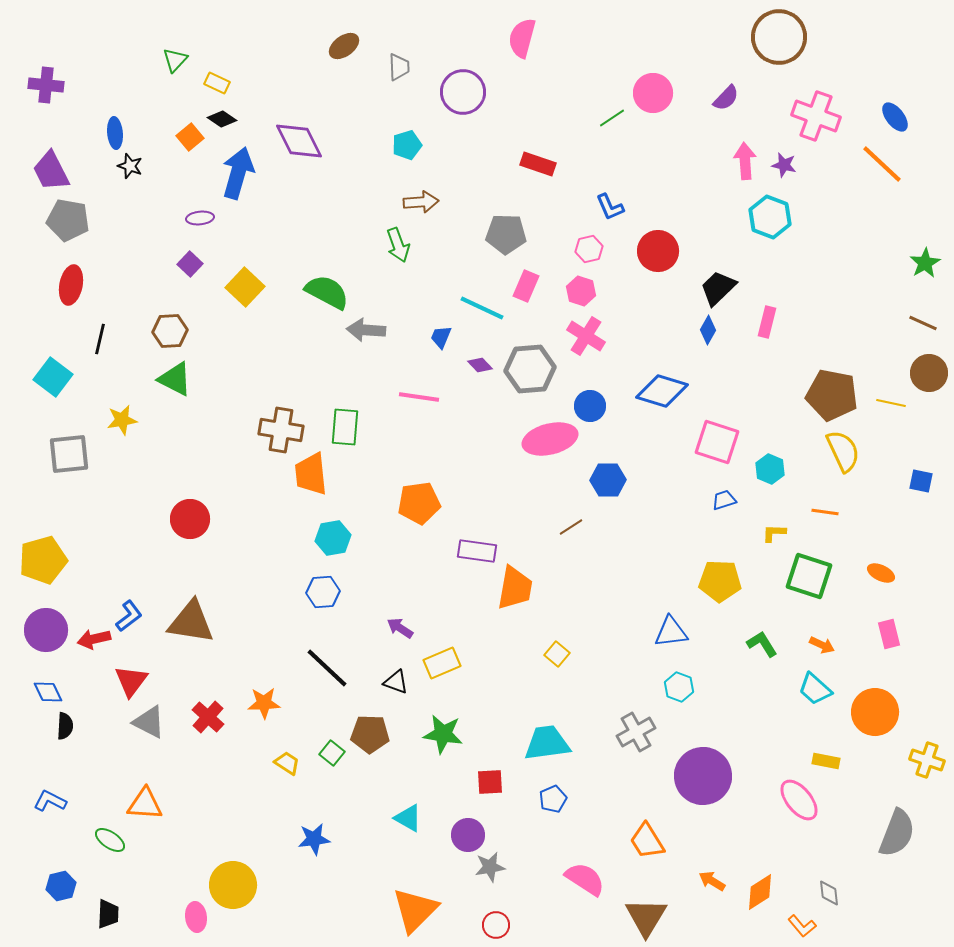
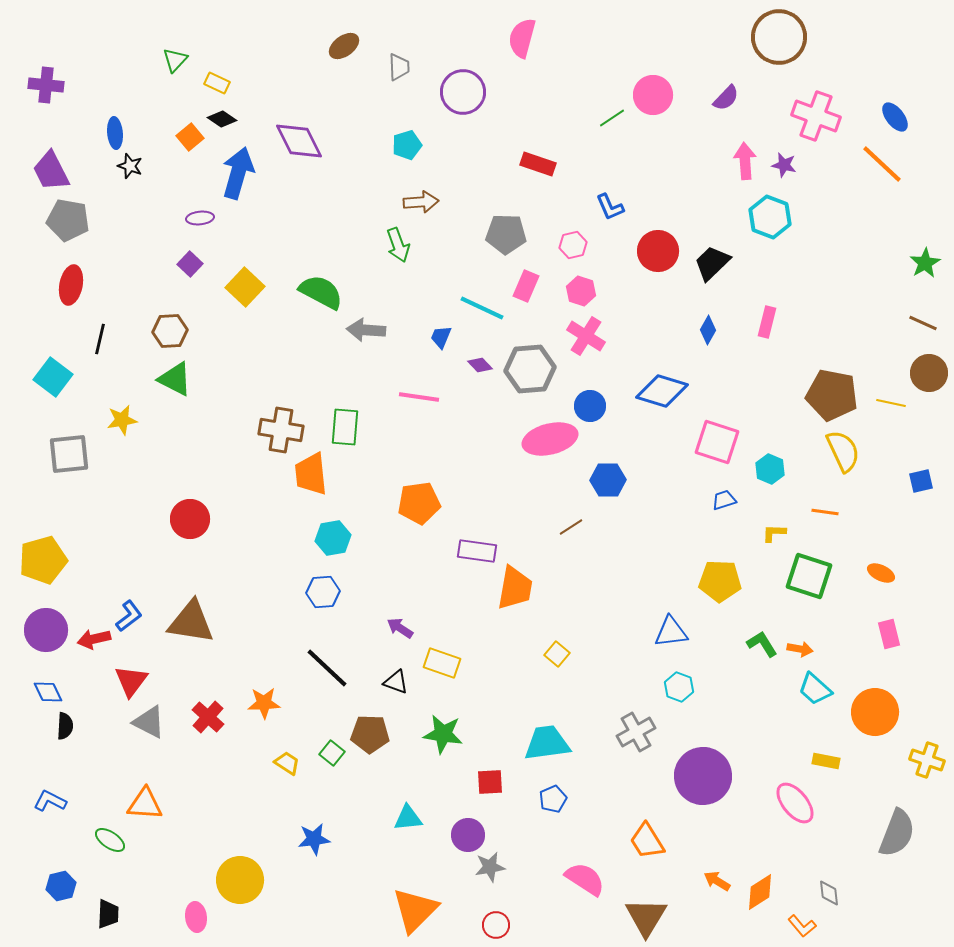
pink circle at (653, 93): moved 2 px down
pink hexagon at (589, 249): moved 16 px left, 4 px up
black trapezoid at (718, 288): moved 6 px left, 25 px up
green semicircle at (327, 292): moved 6 px left
blue square at (921, 481): rotated 25 degrees counterclockwise
orange arrow at (822, 645): moved 22 px left, 4 px down; rotated 15 degrees counterclockwise
yellow rectangle at (442, 663): rotated 42 degrees clockwise
pink ellipse at (799, 800): moved 4 px left, 3 px down
cyan triangle at (408, 818): rotated 36 degrees counterclockwise
orange arrow at (712, 881): moved 5 px right
yellow circle at (233, 885): moved 7 px right, 5 px up
